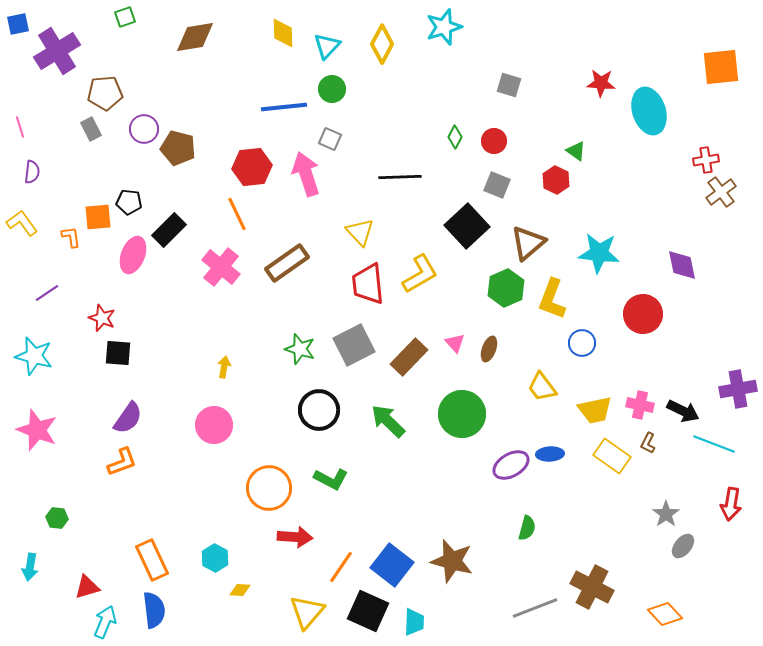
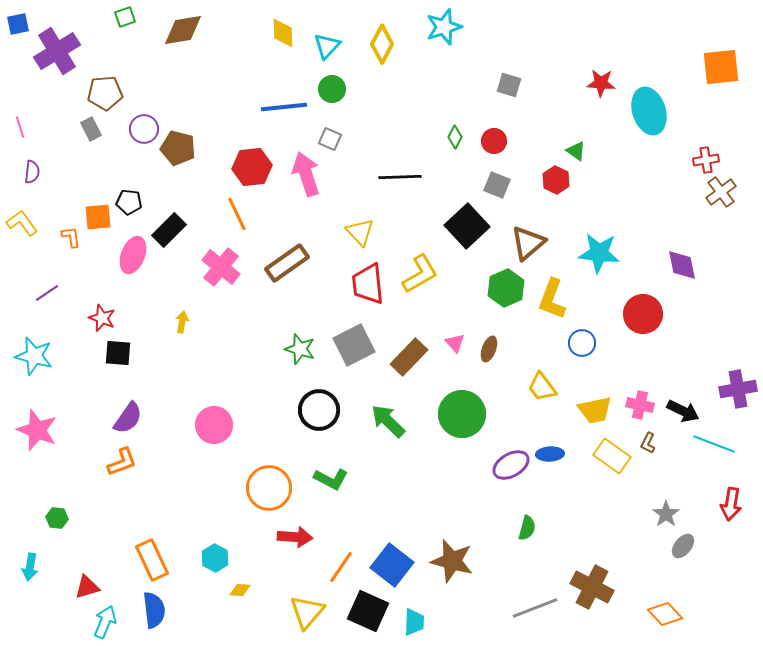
brown diamond at (195, 37): moved 12 px left, 7 px up
yellow arrow at (224, 367): moved 42 px left, 45 px up
